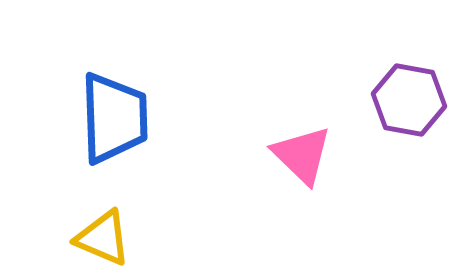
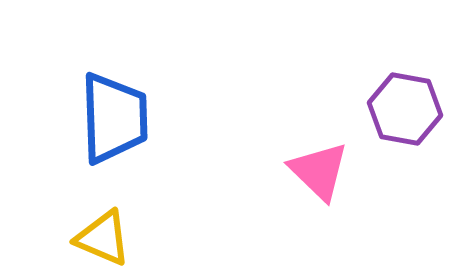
purple hexagon: moved 4 px left, 9 px down
pink triangle: moved 17 px right, 16 px down
